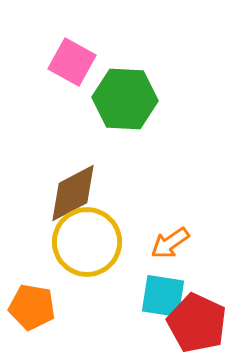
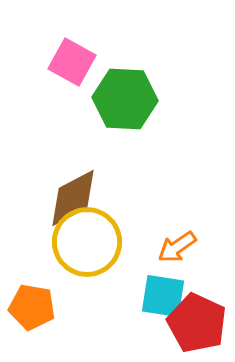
brown diamond: moved 5 px down
orange arrow: moved 7 px right, 4 px down
